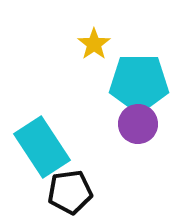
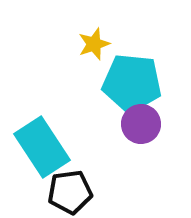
yellow star: rotated 16 degrees clockwise
cyan pentagon: moved 7 px left; rotated 6 degrees clockwise
purple circle: moved 3 px right
